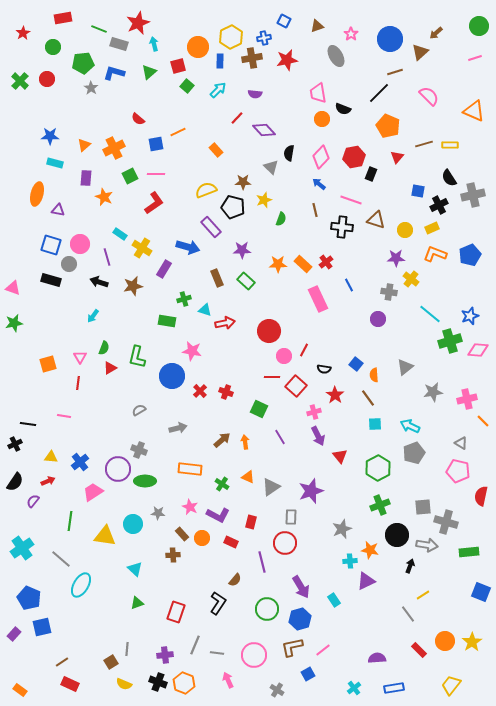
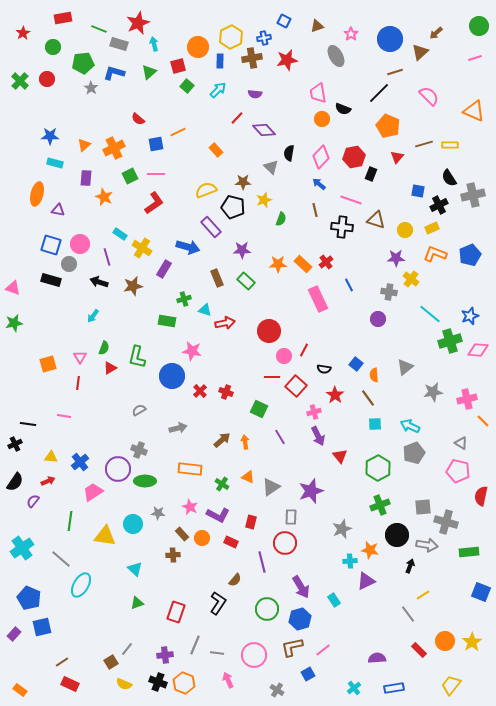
gray line at (127, 649): rotated 32 degrees clockwise
